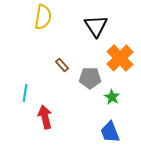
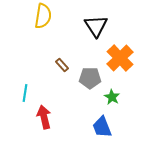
yellow semicircle: moved 1 px up
red arrow: moved 1 px left
blue trapezoid: moved 8 px left, 5 px up
